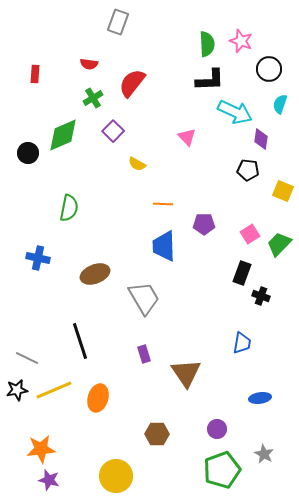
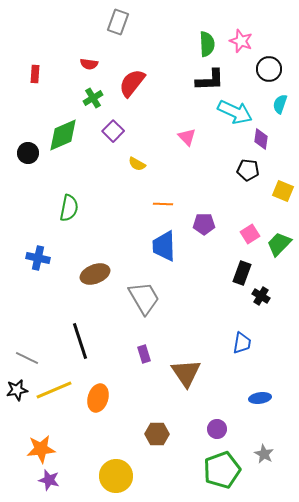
black cross at (261, 296): rotated 12 degrees clockwise
